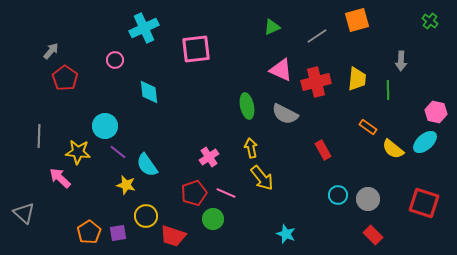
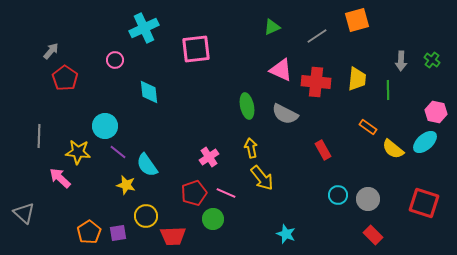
green cross at (430, 21): moved 2 px right, 39 px down
red cross at (316, 82): rotated 20 degrees clockwise
red trapezoid at (173, 236): rotated 20 degrees counterclockwise
